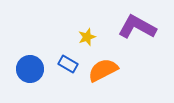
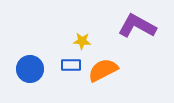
purple L-shape: moved 1 px up
yellow star: moved 5 px left, 4 px down; rotated 24 degrees clockwise
blue rectangle: moved 3 px right, 1 px down; rotated 30 degrees counterclockwise
